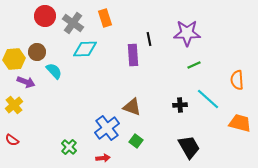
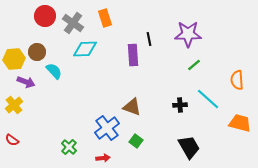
purple star: moved 1 px right, 1 px down
green line: rotated 16 degrees counterclockwise
